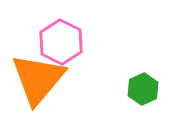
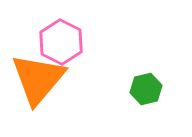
green hexagon: moved 3 px right; rotated 12 degrees clockwise
